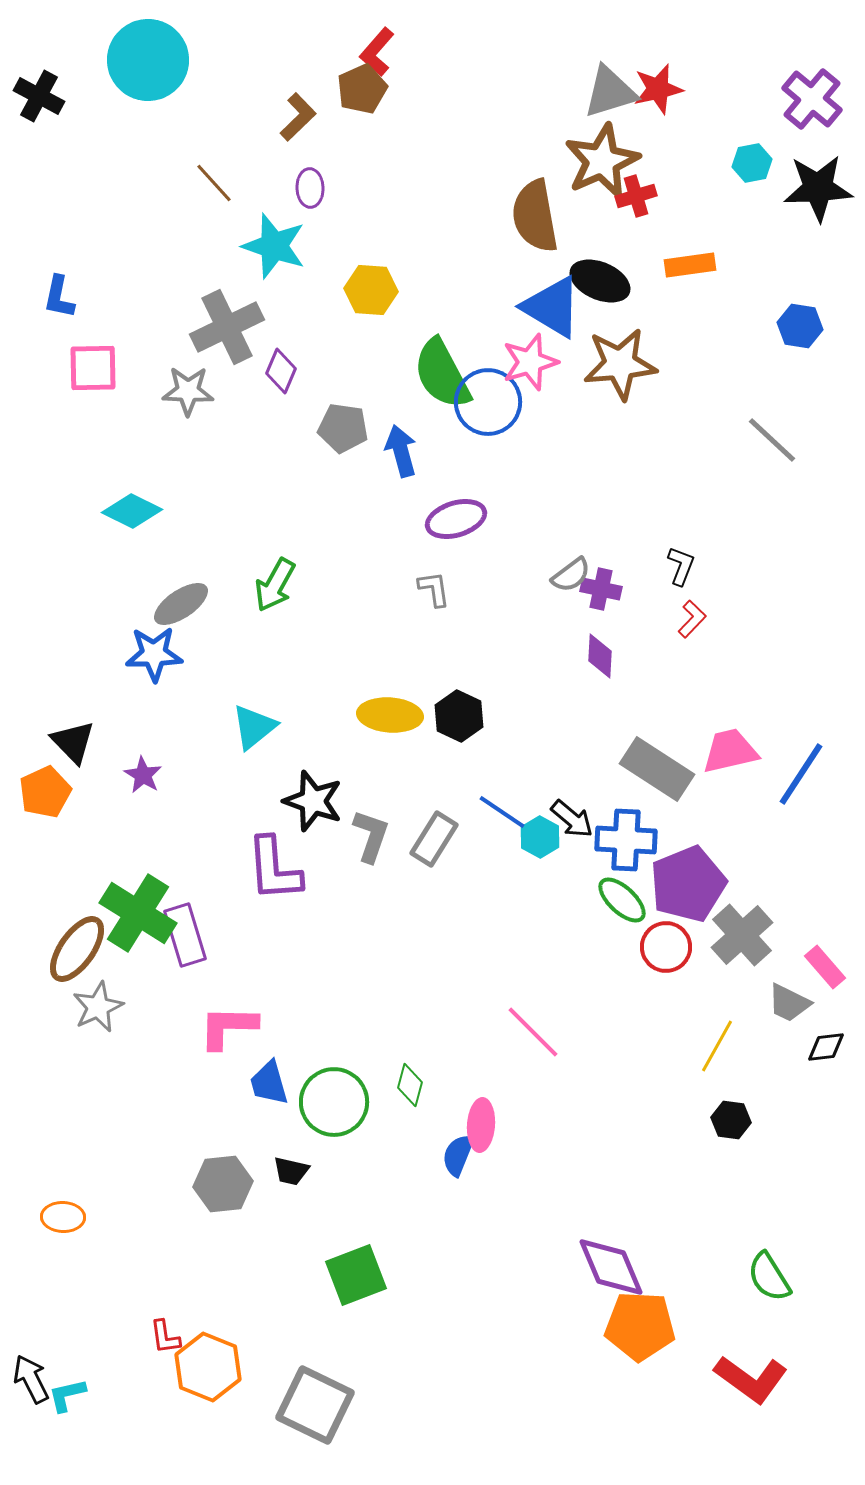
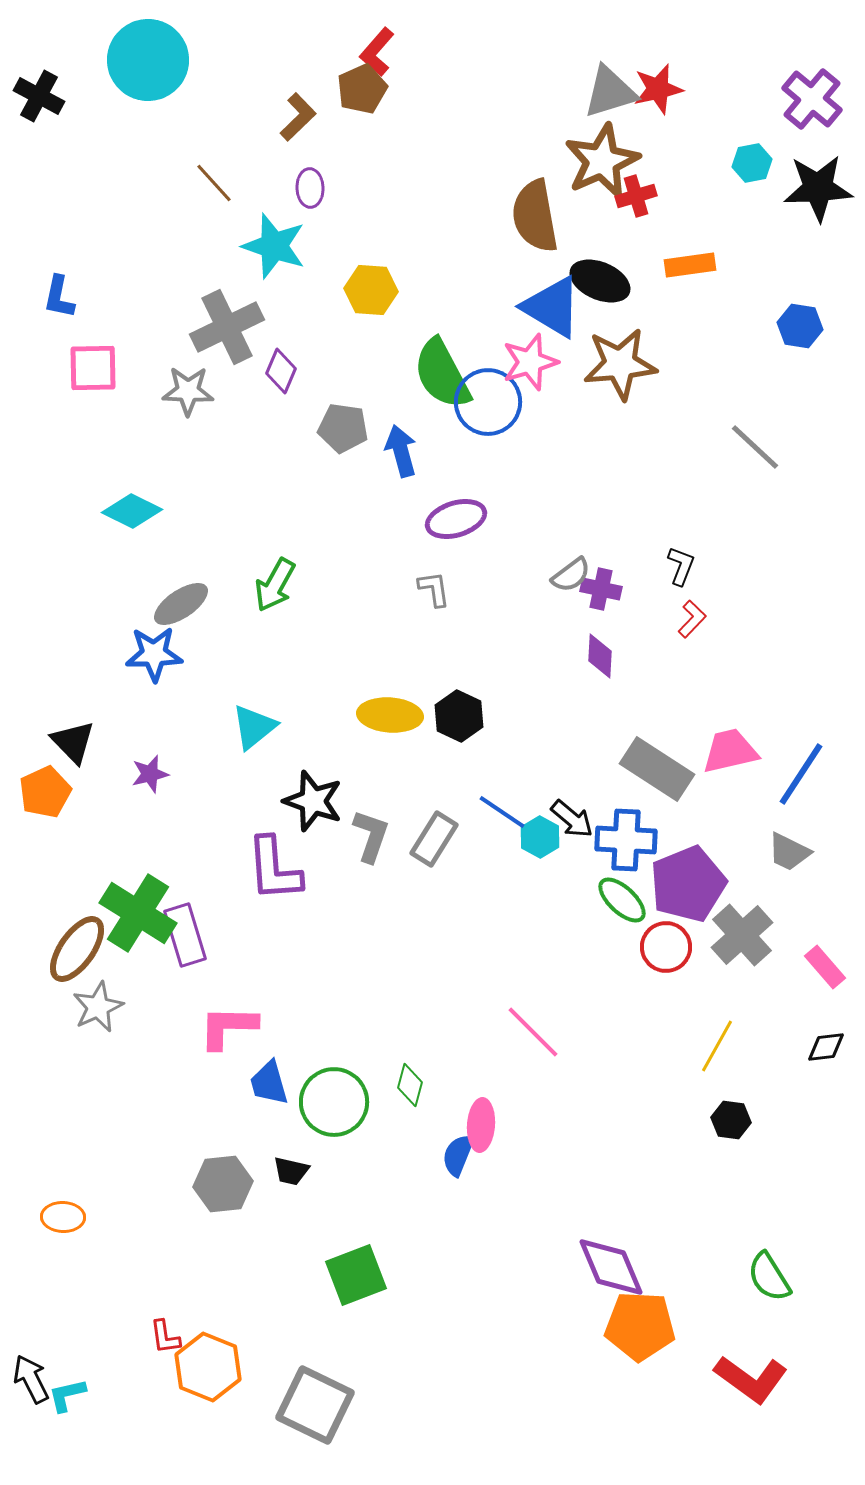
gray line at (772, 440): moved 17 px left, 7 px down
purple star at (143, 775): moved 7 px right, 1 px up; rotated 27 degrees clockwise
gray trapezoid at (789, 1003): moved 151 px up
